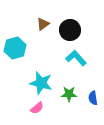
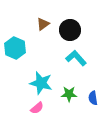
cyan hexagon: rotated 20 degrees counterclockwise
